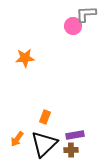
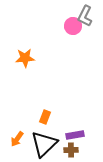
gray L-shape: moved 1 px left, 2 px down; rotated 60 degrees counterclockwise
